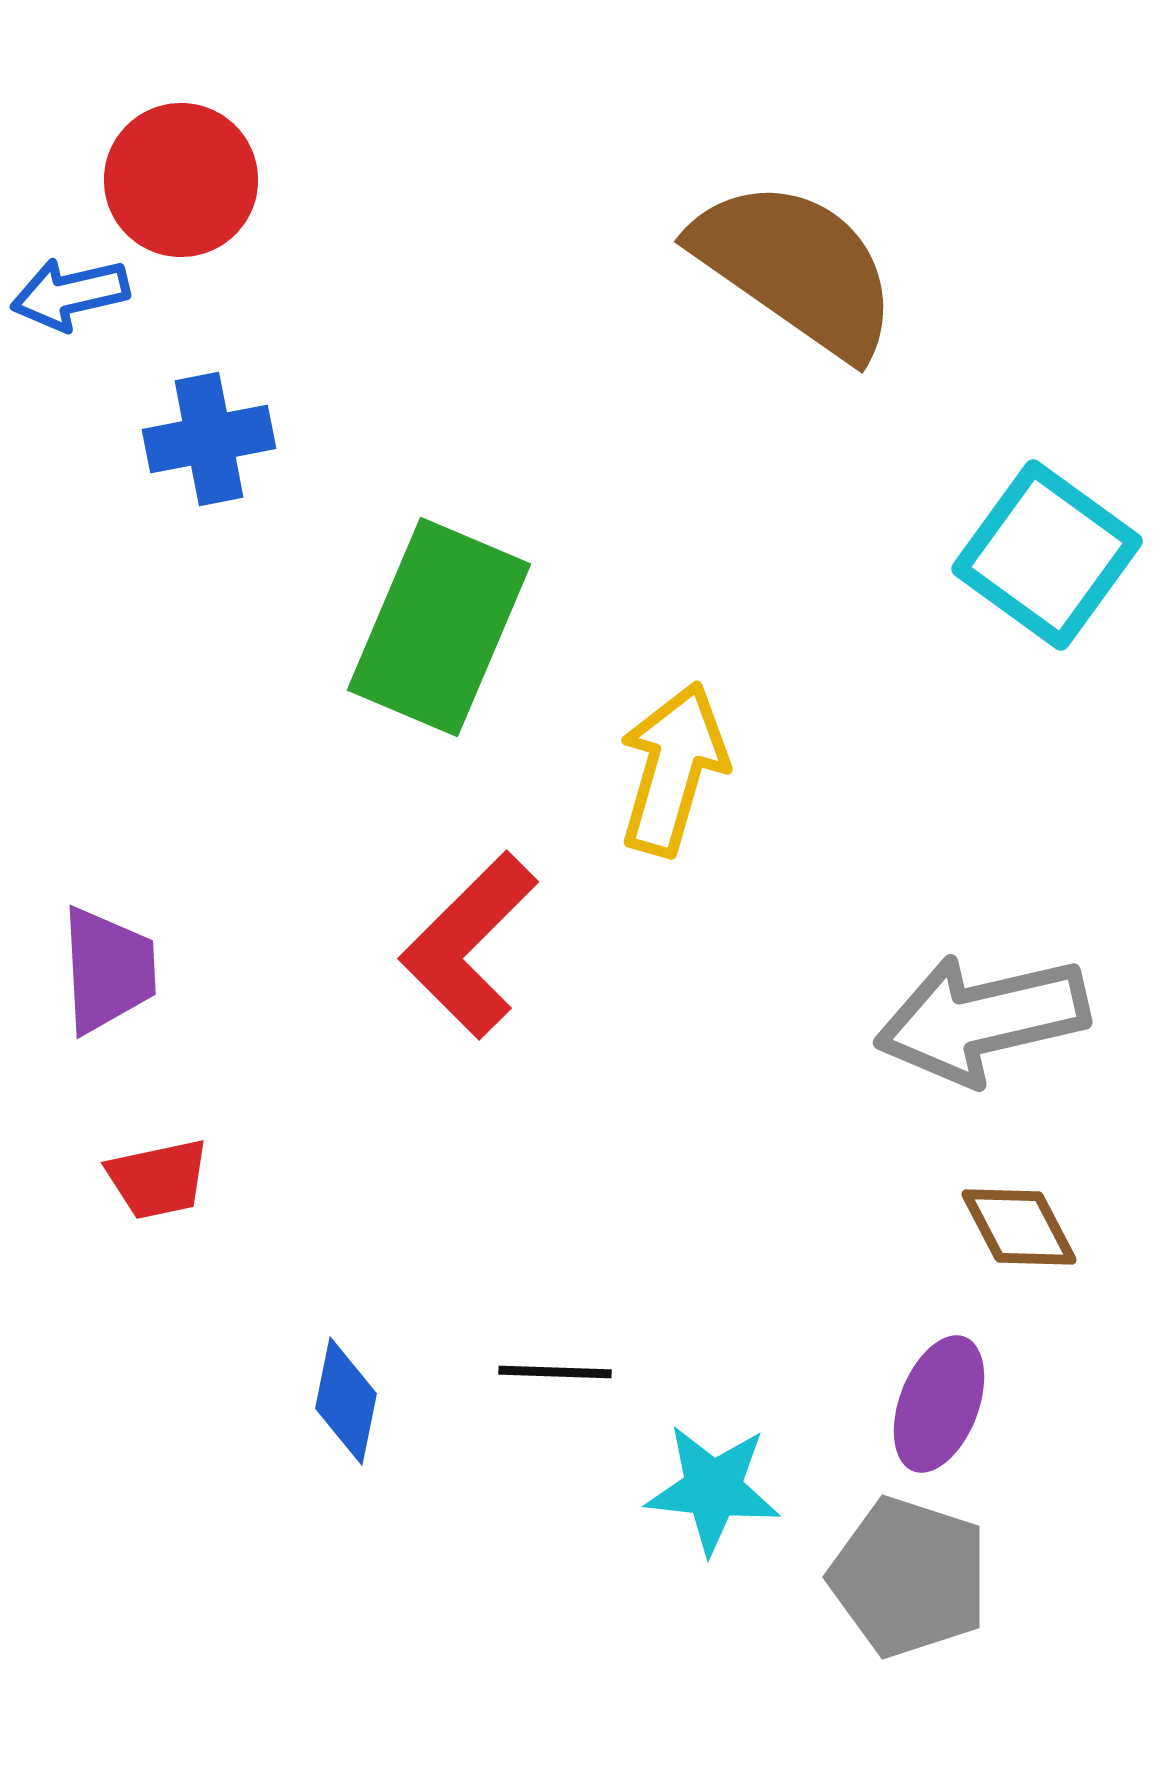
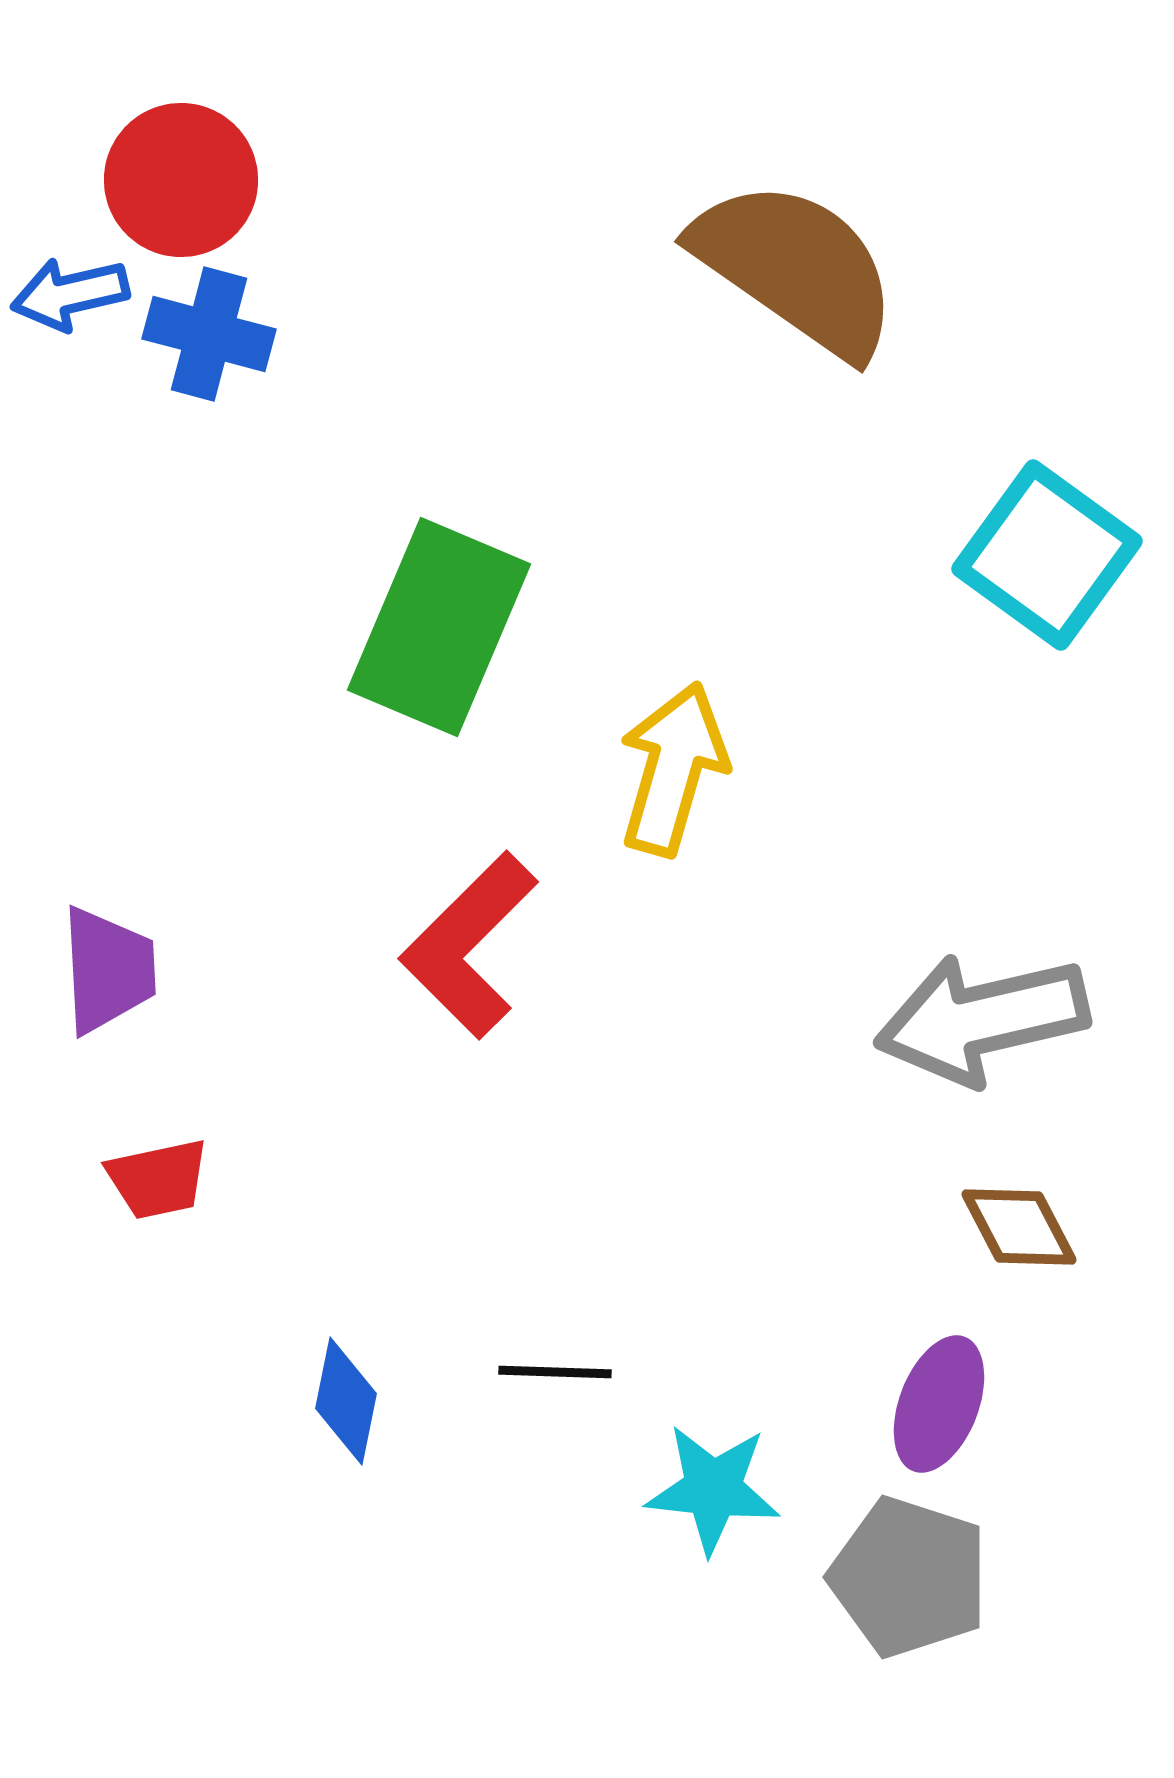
blue cross: moved 105 px up; rotated 26 degrees clockwise
